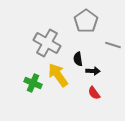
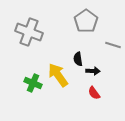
gray cross: moved 18 px left, 11 px up; rotated 8 degrees counterclockwise
